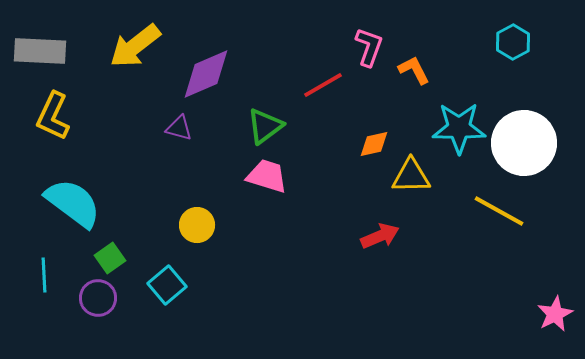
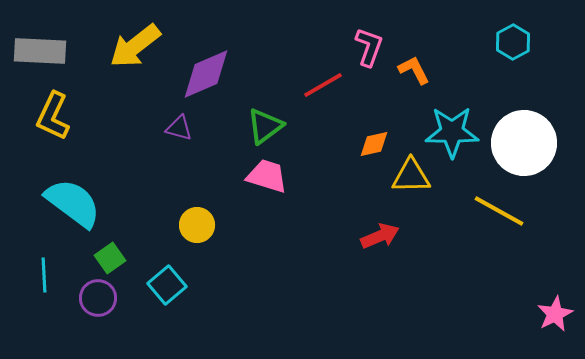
cyan star: moved 7 px left, 4 px down
